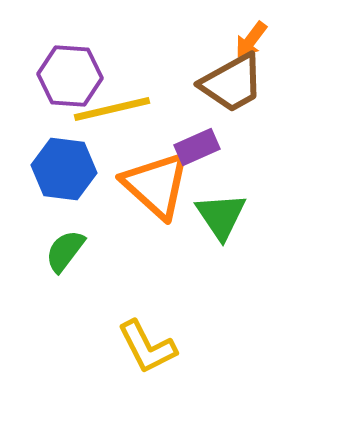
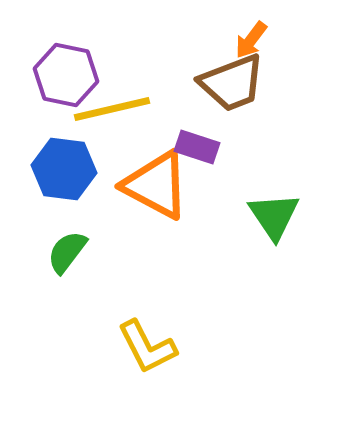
purple hexagon: moved 4 px left, 1 px up; rotated 8 degrees clockwise
brown trapezoid: rotated 8 degrees clockwise
purple rectangle: rotated 42 degrees clockwise
orange triangle: rotated 14 degrees counterclockwise
green triangle: moved 53 px right
green semicircle: moved 2 px right, 1 px down
